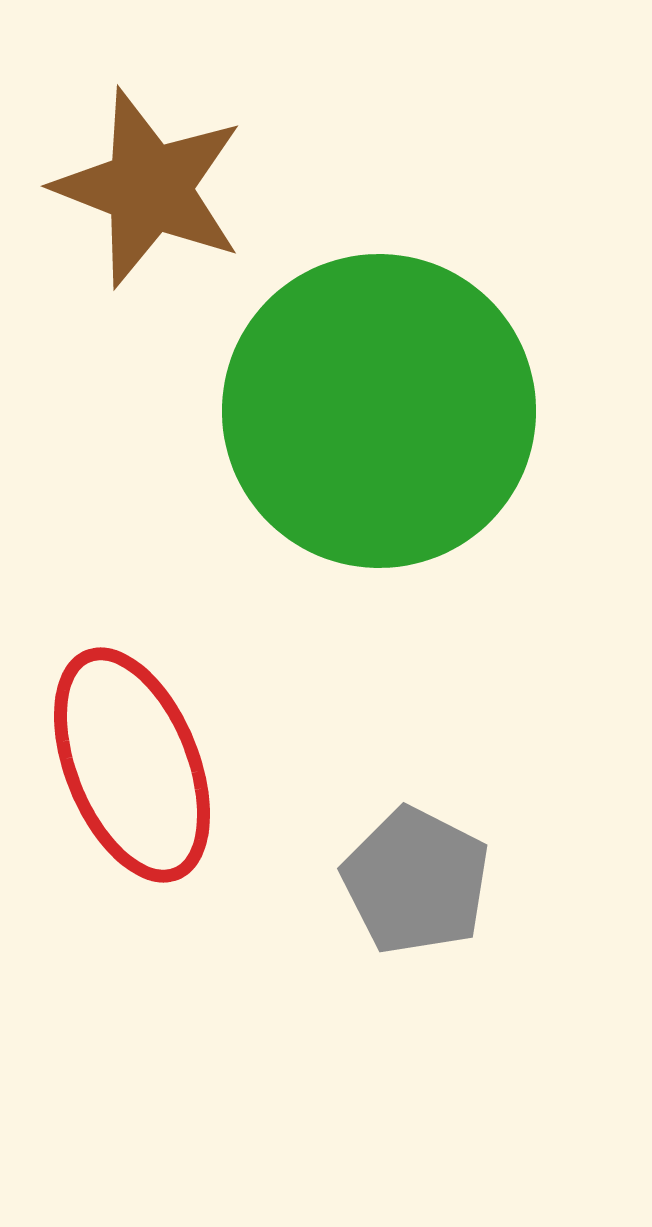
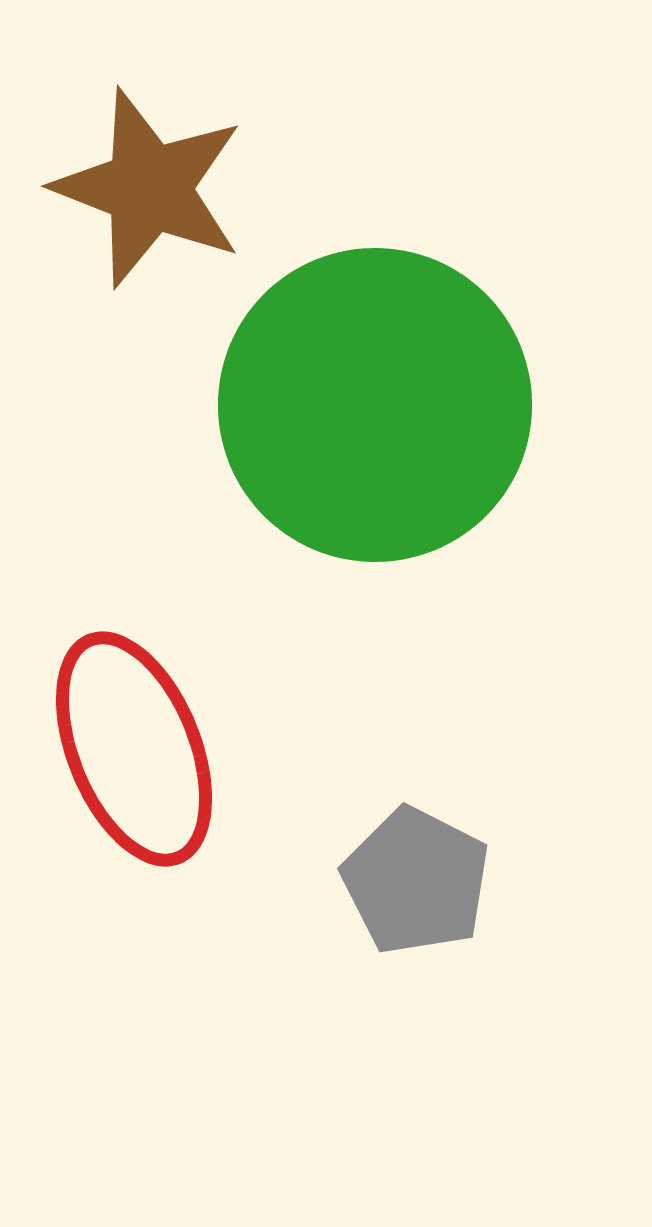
green circle: moved 4 px left, 6 px up
red ellipse: moved 2 px right, 16 px up
